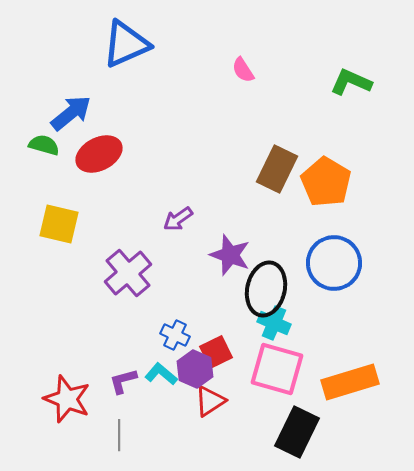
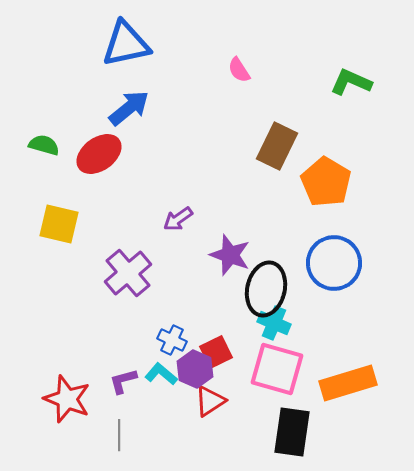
blue triangle: rotated 12 degrees clockwise
pink semicircle: moved 4 px left
blue arrow: moved 58 px right, 5 px up
red ellipse: rotated 9 degrees counterclockwise
brown rectangle: moved 23 px up
blue cross: moved 3 px left, 5 px down
orange rectangle: moved 2 px left, 1 px down
black rectangle: moved 5 px left; rotated 18 degrees counterclockwise
